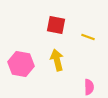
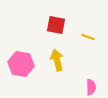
pink semicircle: moved 2 px right
